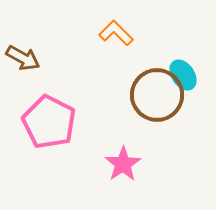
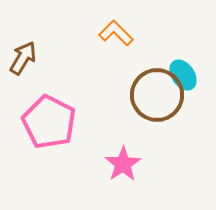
brown arrow: rotated 88 degrees counterclockwise
